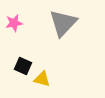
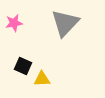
gray triangle: moved 2 px right
yellow triangle: rotated 18 degrees counterclockwise
